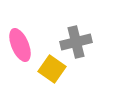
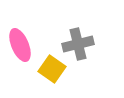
gray cross: moved 2 px right, 2 px down
